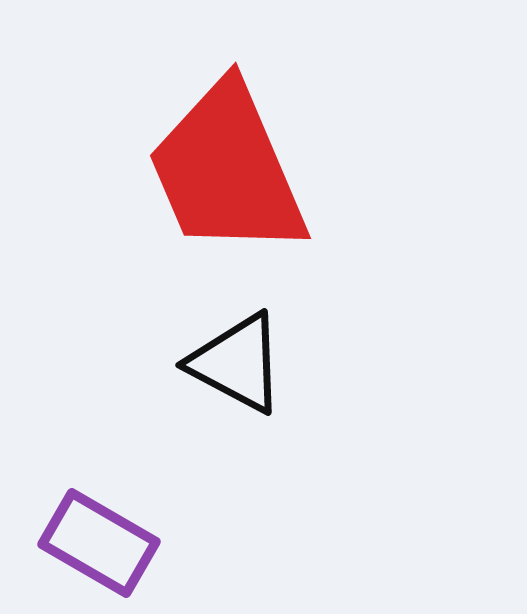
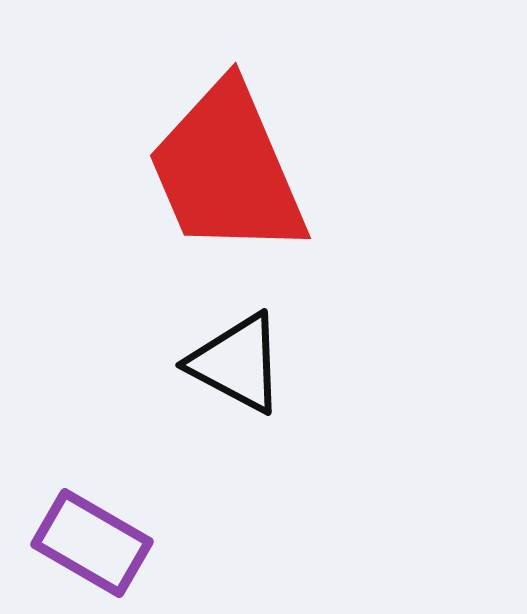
purple rectangle: moved 7 px left
